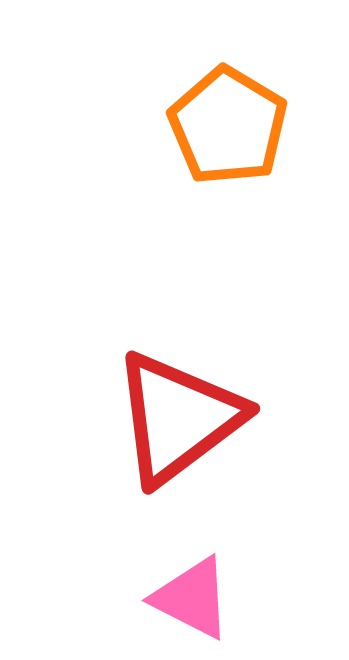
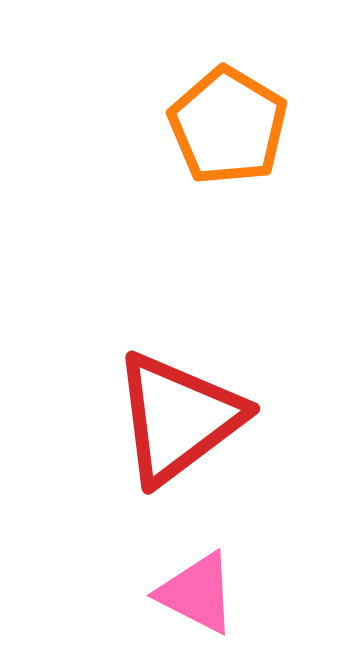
pink triangle: moved 5 px right, 5 px up
